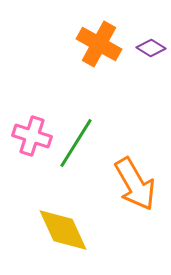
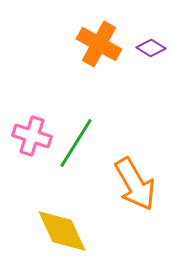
yellow diamond: moved 1 px left, 1 px down
